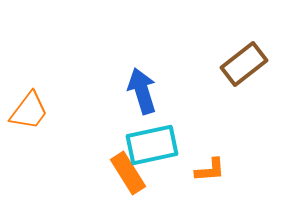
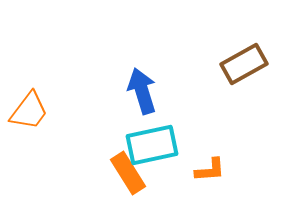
brown rectangle: rotated 9 degrees clockwise
